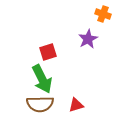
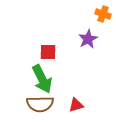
red square: rotated 18 degrees clockwise
